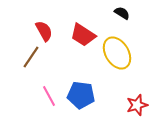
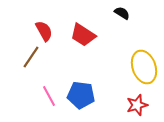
yellow ellipse: moved 27 px right, 14 px down; rotated 12 degrees clockwise
